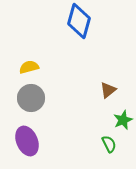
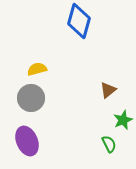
yellow semicircle: moved 8 px right, 2 px down
